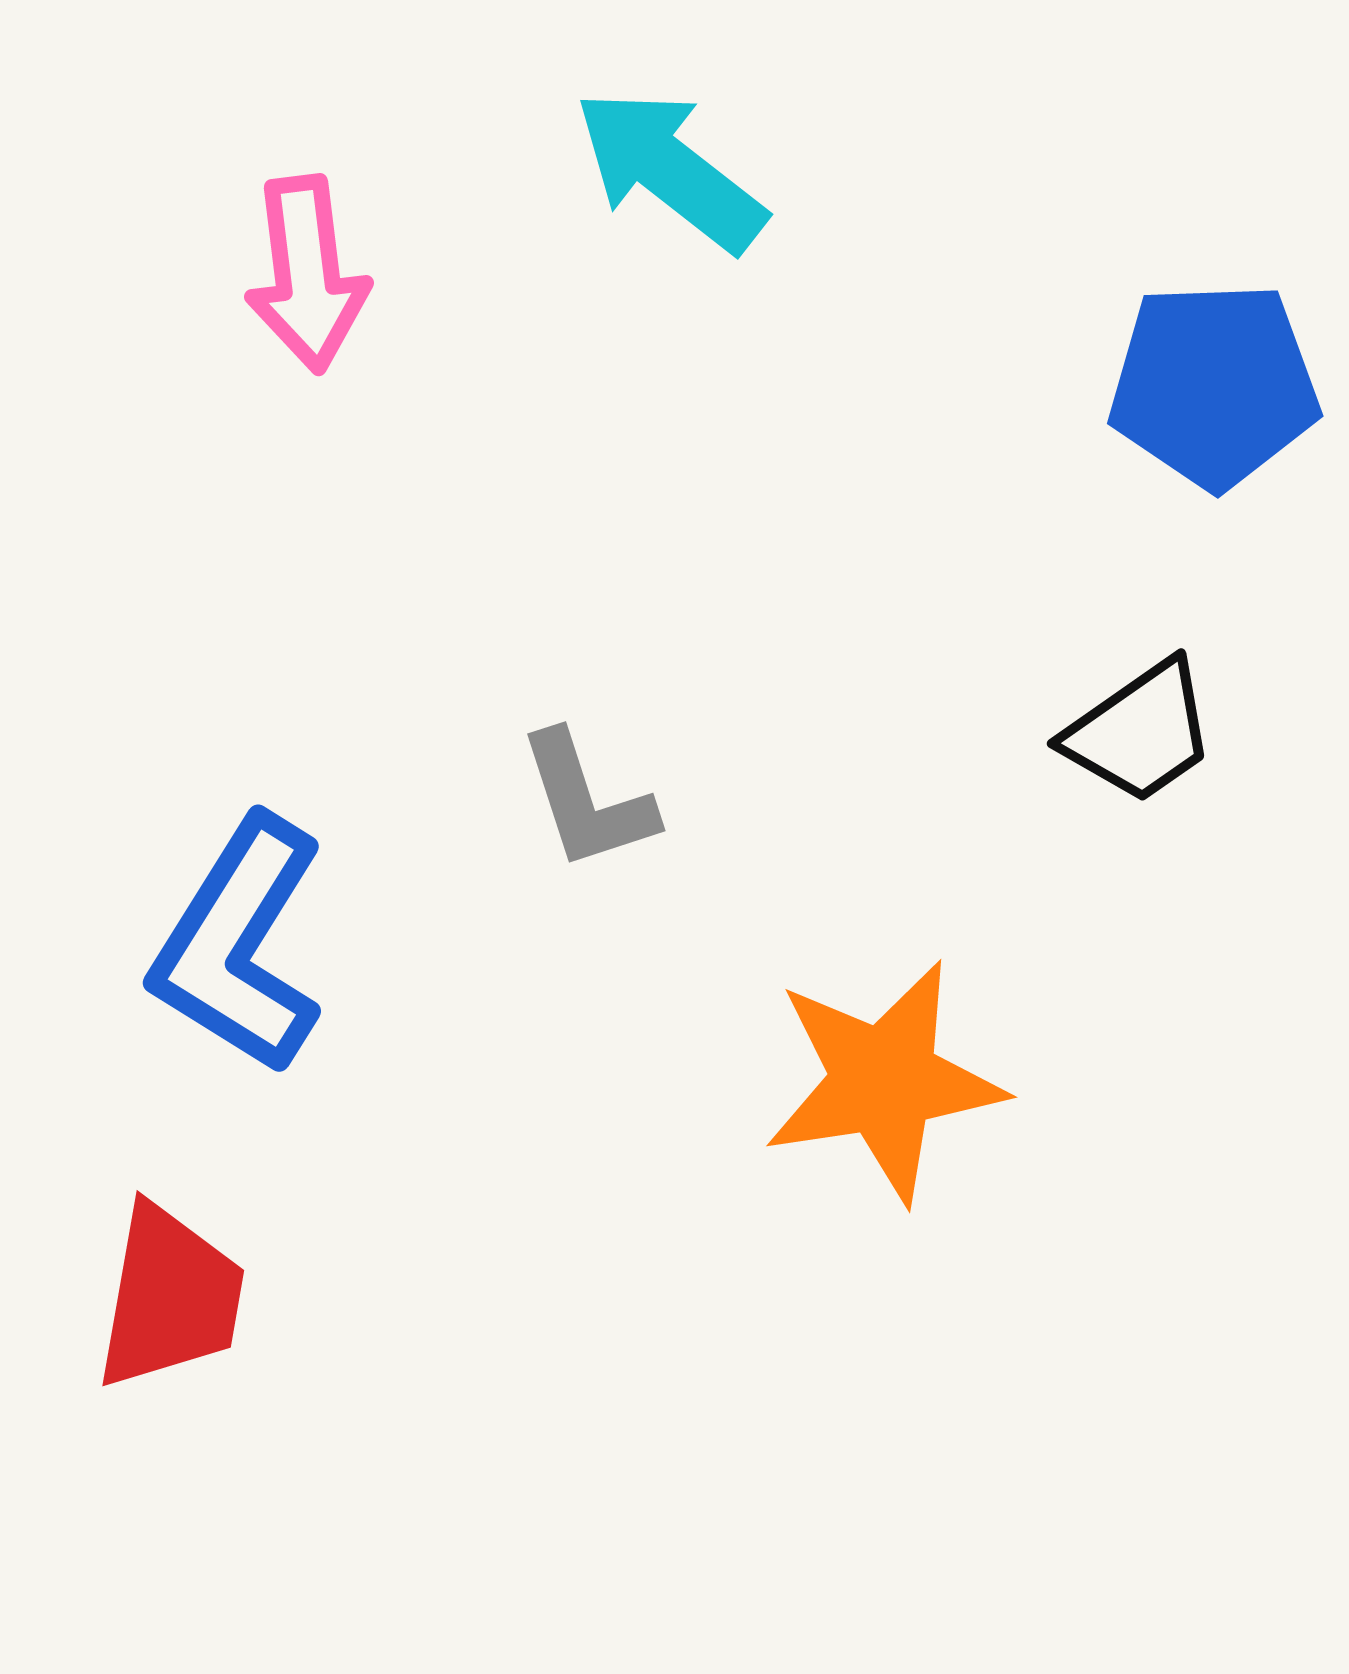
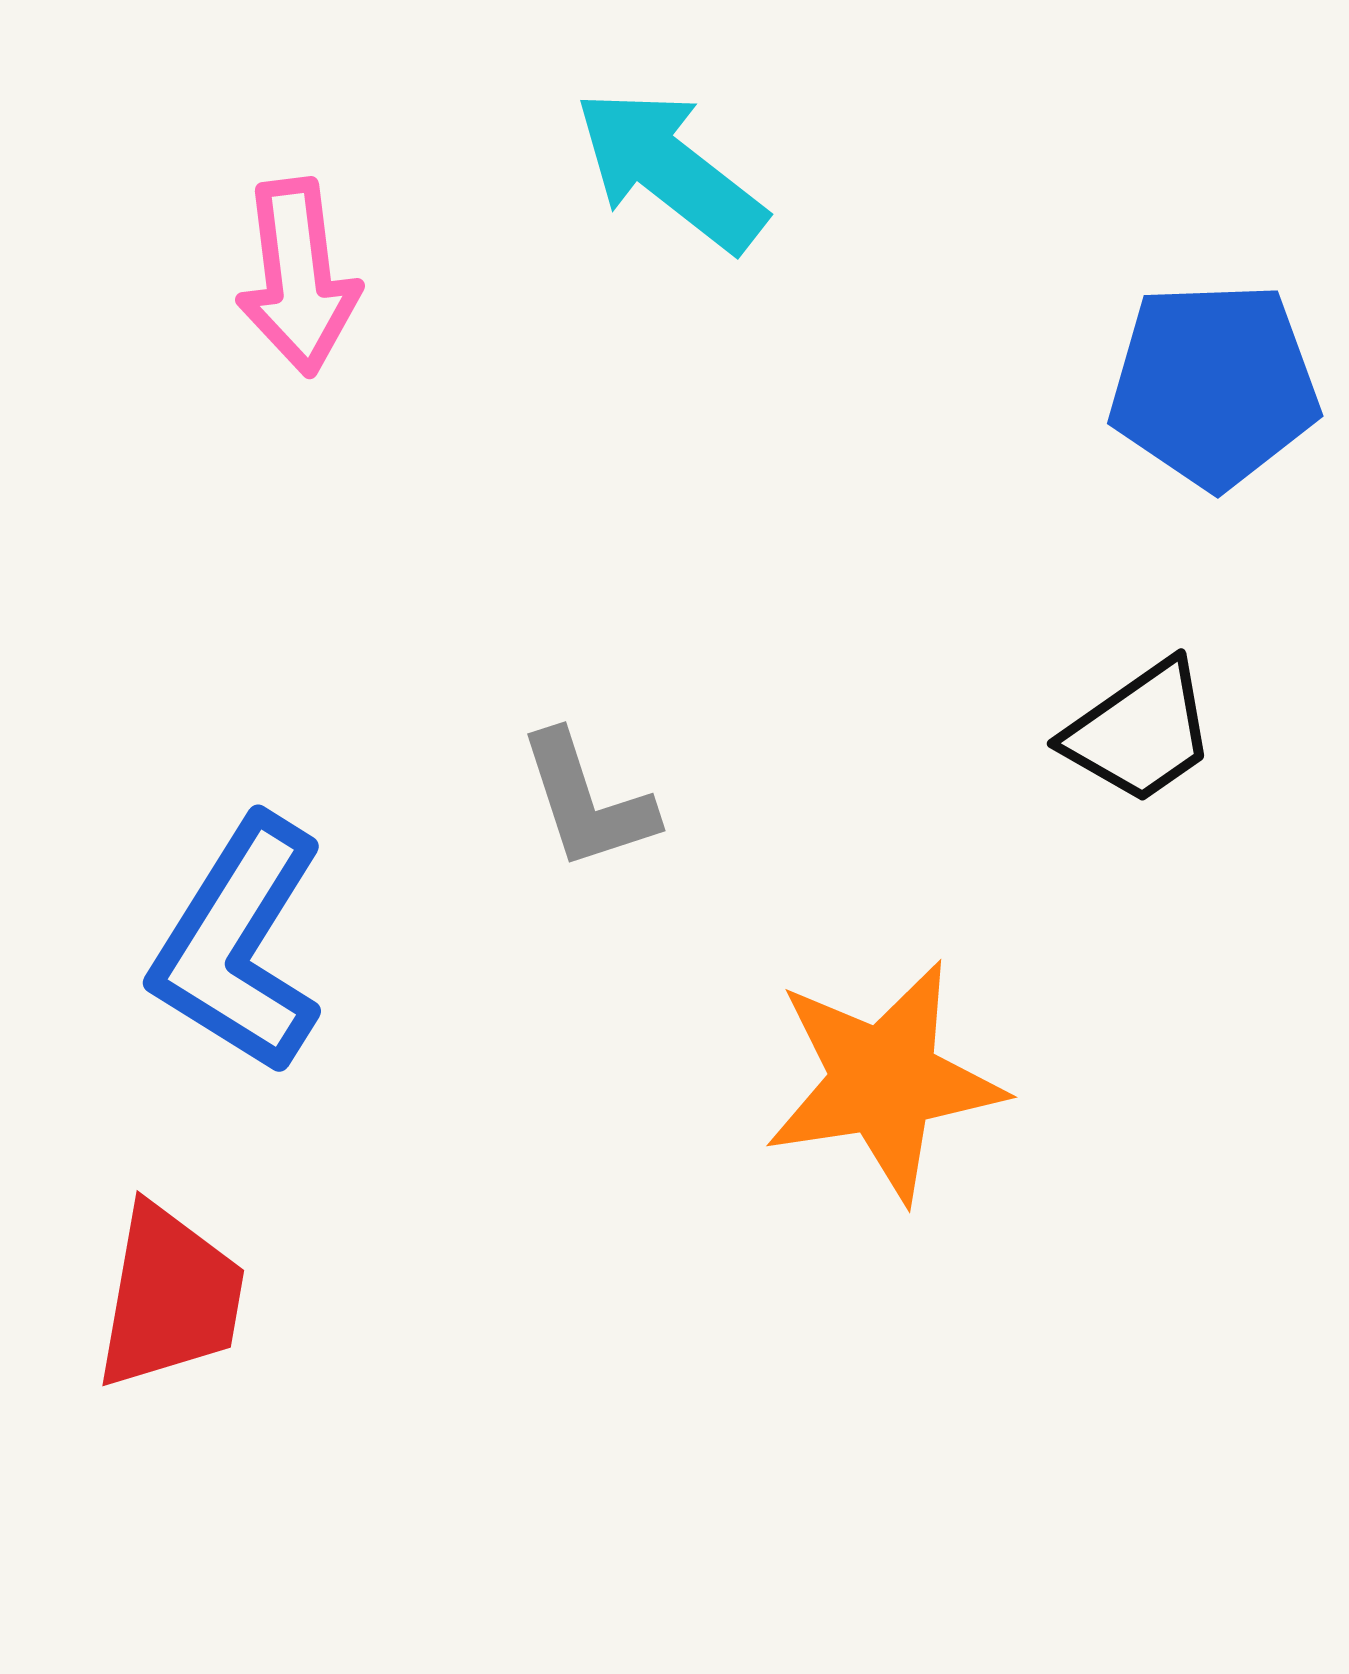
pink arrow: moved 9 px left, 3 px down
